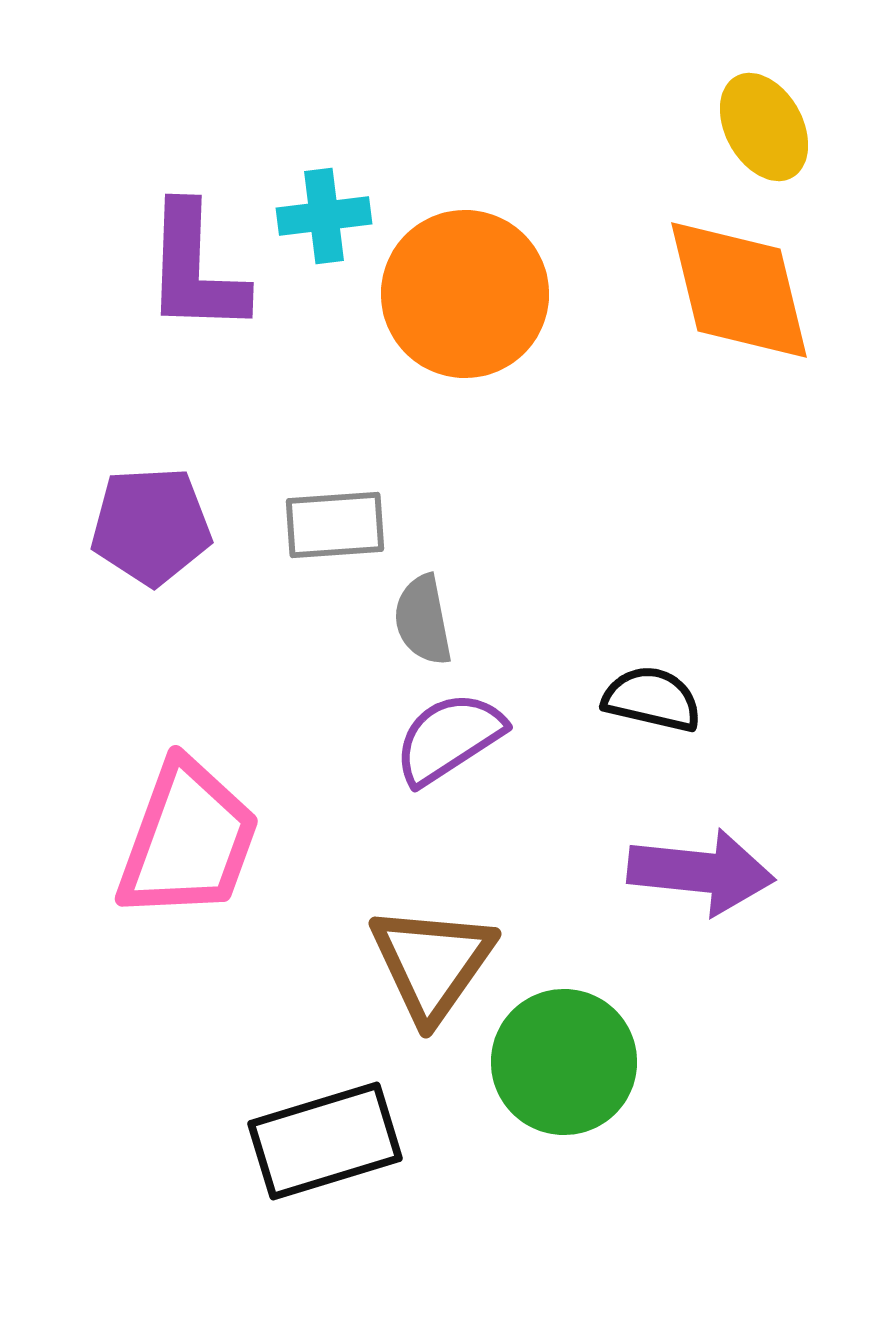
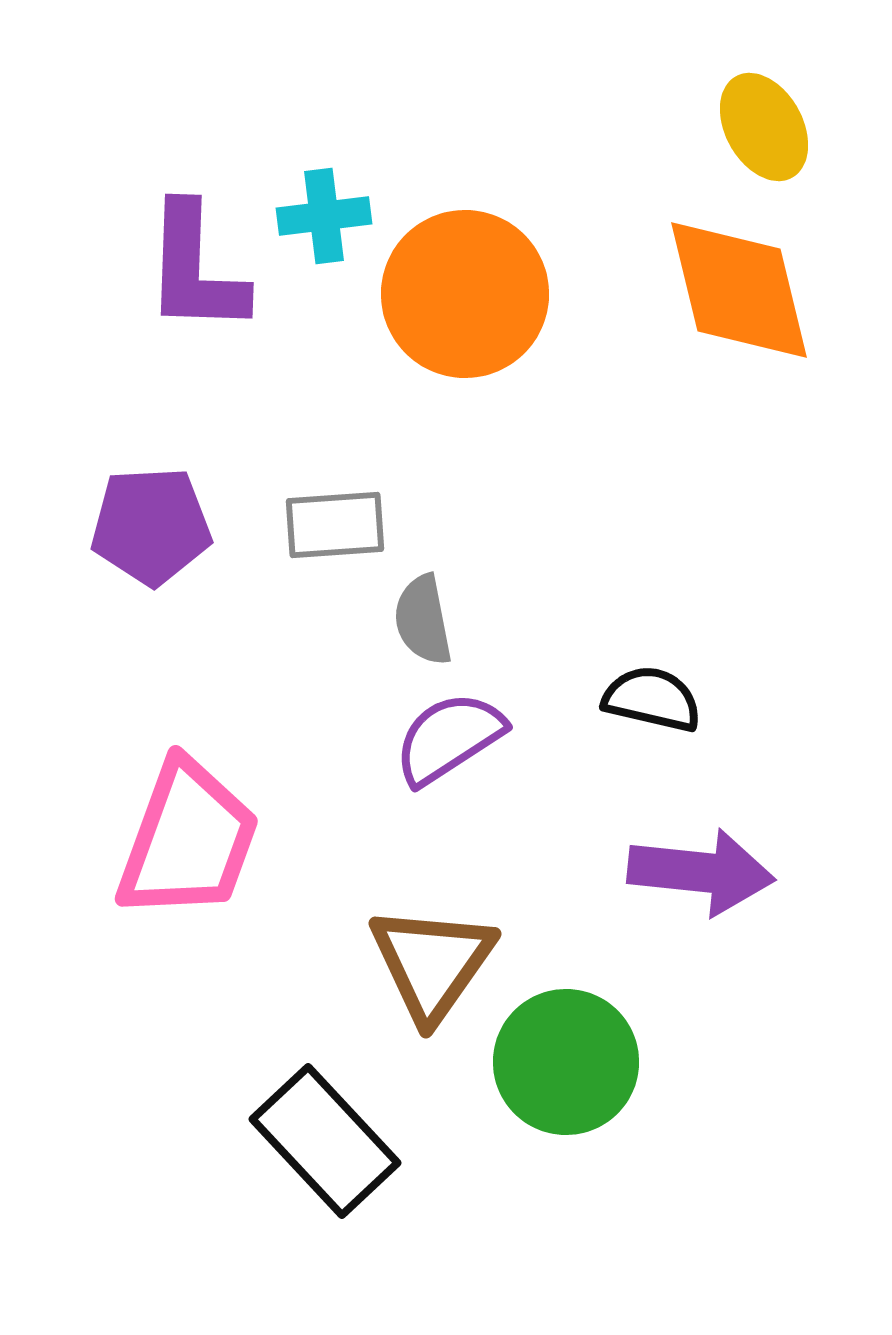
green circle: moved 2 px right
black rectangle: rotated 64 degrees clockwise
